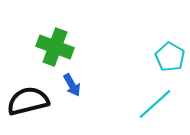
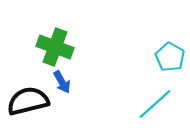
blue arrow: moved 10 px left, 3 px up
